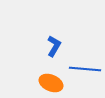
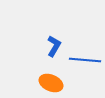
blue line: moved 9 px up
